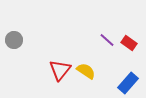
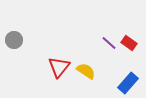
purple line: moved 2 px right, 3 px down
red triangle: moved 1 px left, 3 px up
